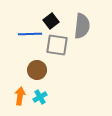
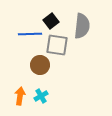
brown circle: moved 3 px right, 5 px up
cyan cross: moved 1 px right, 1 px up
